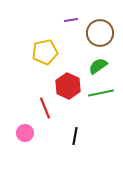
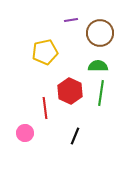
green semicircle: rotated 36 degrees clockwise
red hexagon: moved 2 px right, 5 px down
green line: rotated 70 degrees counterclockwise
red line: rotated 15 degrees clockwise
black line: rotated 12 degrees clockwise
